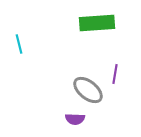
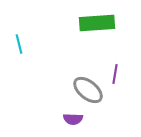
purple semicircle: moved 2 px left
